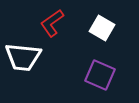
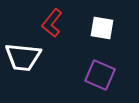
red L-shape: rotated 16 degrees counterclockwise
white square: rotated 20 degrees counterclockwise
